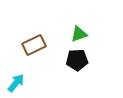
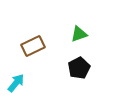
brown rectangle: moved 1 px left, 1 px down
black pentagon: moved 2 px right, 8 px down; rotated 25 degrees counterclockwise
